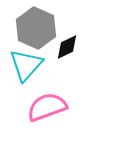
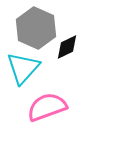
cyan triangle: moved 3 px left, 3 px down
